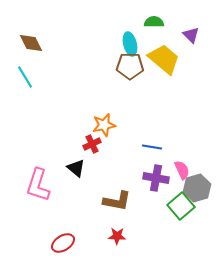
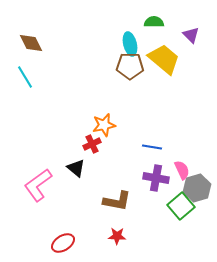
pink L-shape: rotated 36 degrees clockwise
